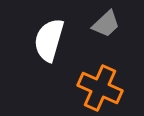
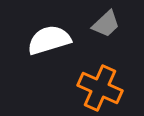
white semicircle: rotated 57 degrees clockwise
